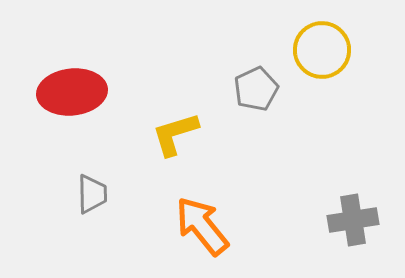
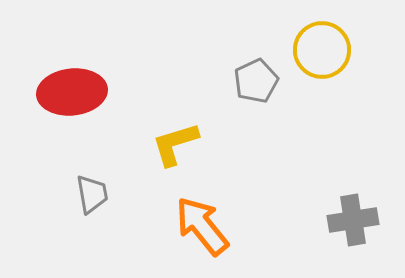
gray pentagon: moved 8 px up
yellow L-shape: moved 10 px down
gray trapezoid: rotated 9 degrees counterclockwise
